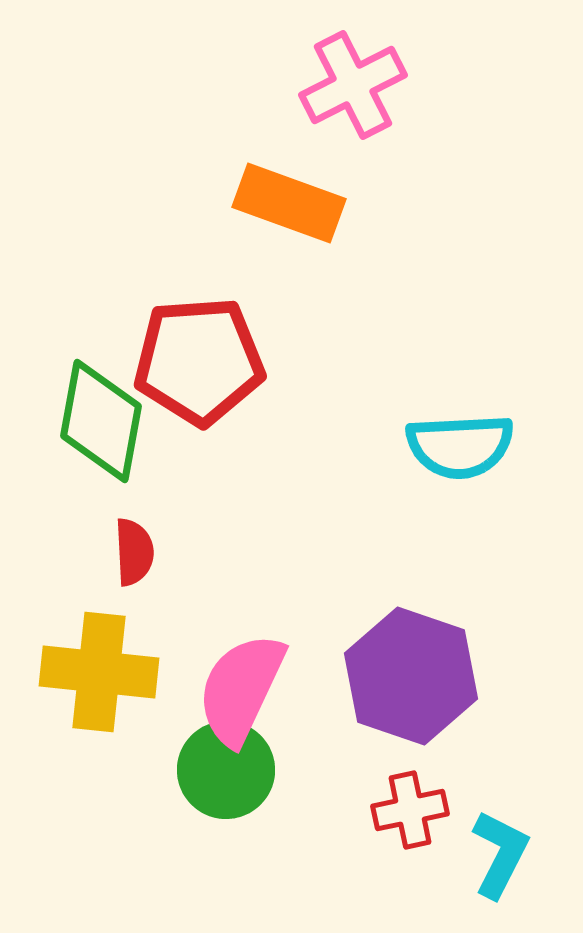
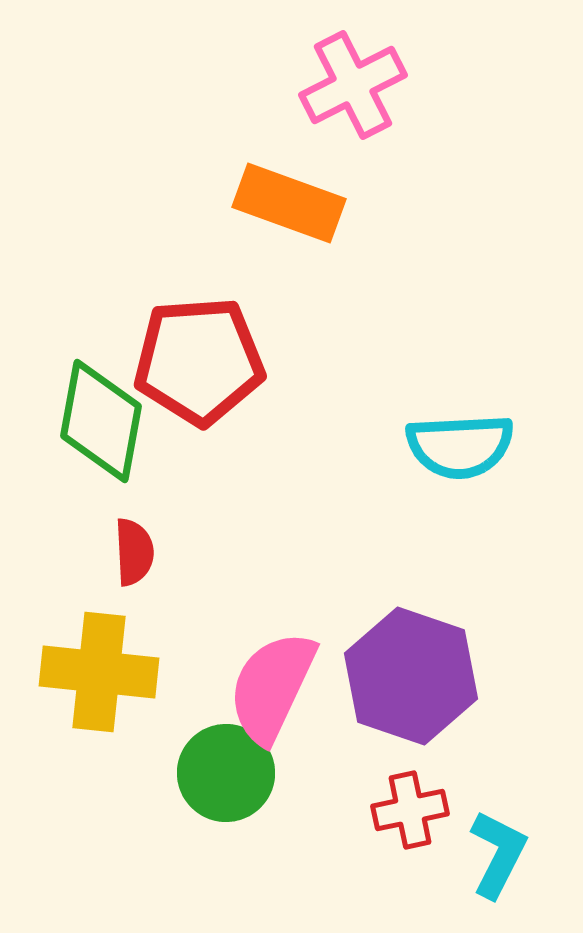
pink semicircle: moved 31 px right, 2 px up
green circle: moved 3 px down
cyan L-shape: moved 2 px left
